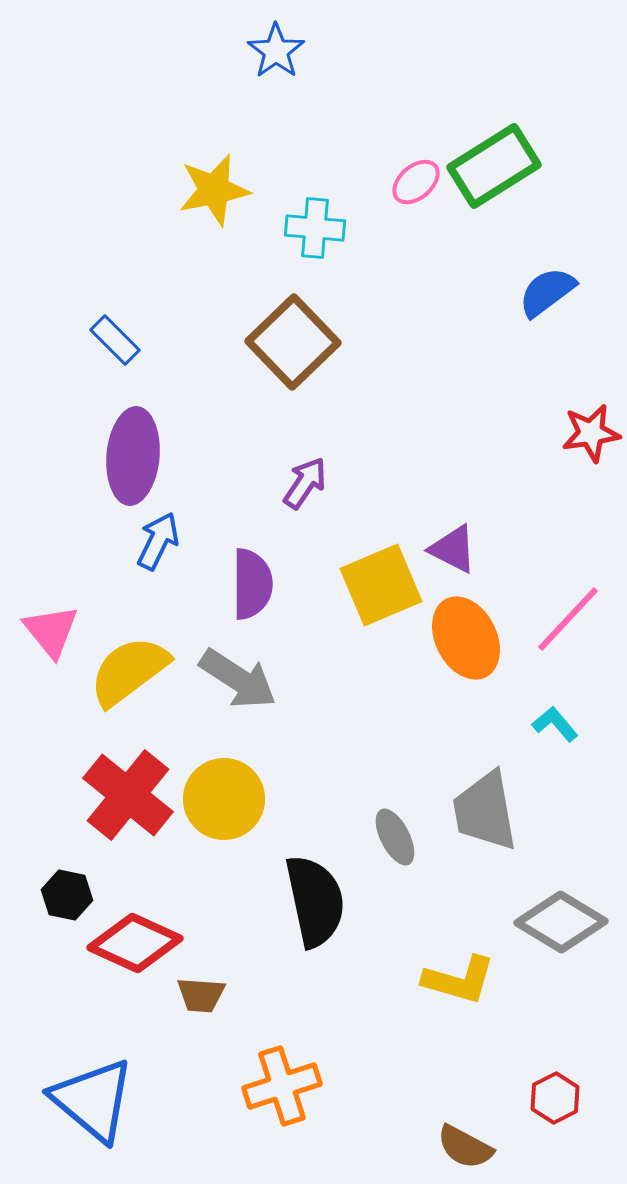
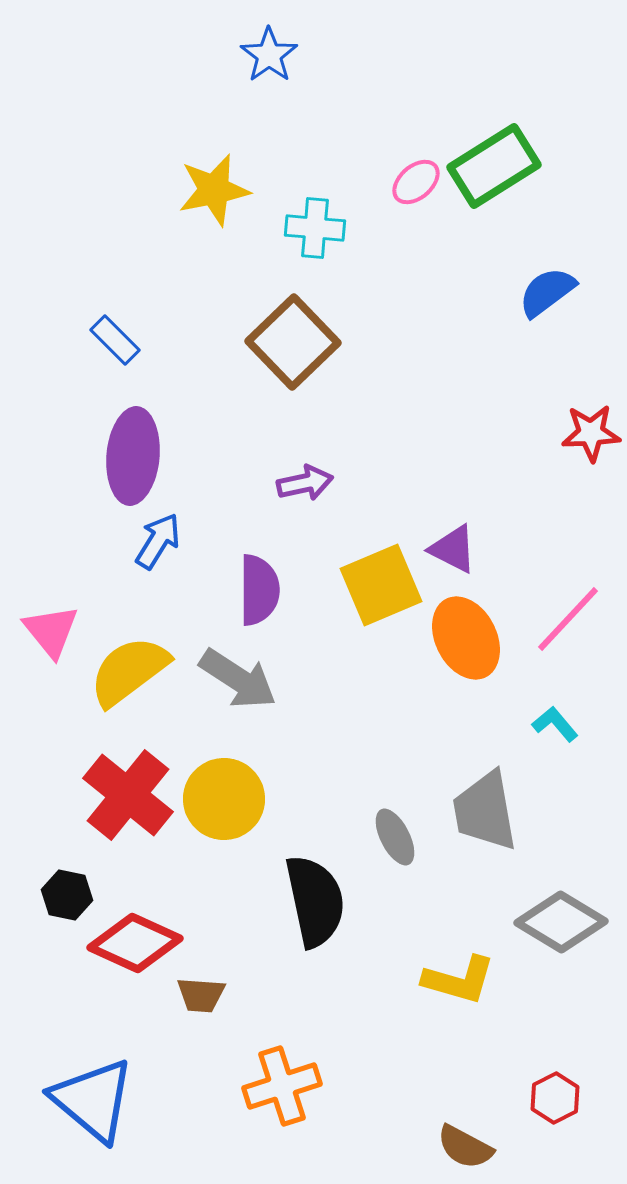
blue star: moved 7 px left, 4 px down
red star: rotated 6 degrees clockwise
purple arrow: rotated 44 degrees clockwise
blue arrow: rotated 6 degrees clockwise
purple semicircle: moved 7 px right, 6 px down
